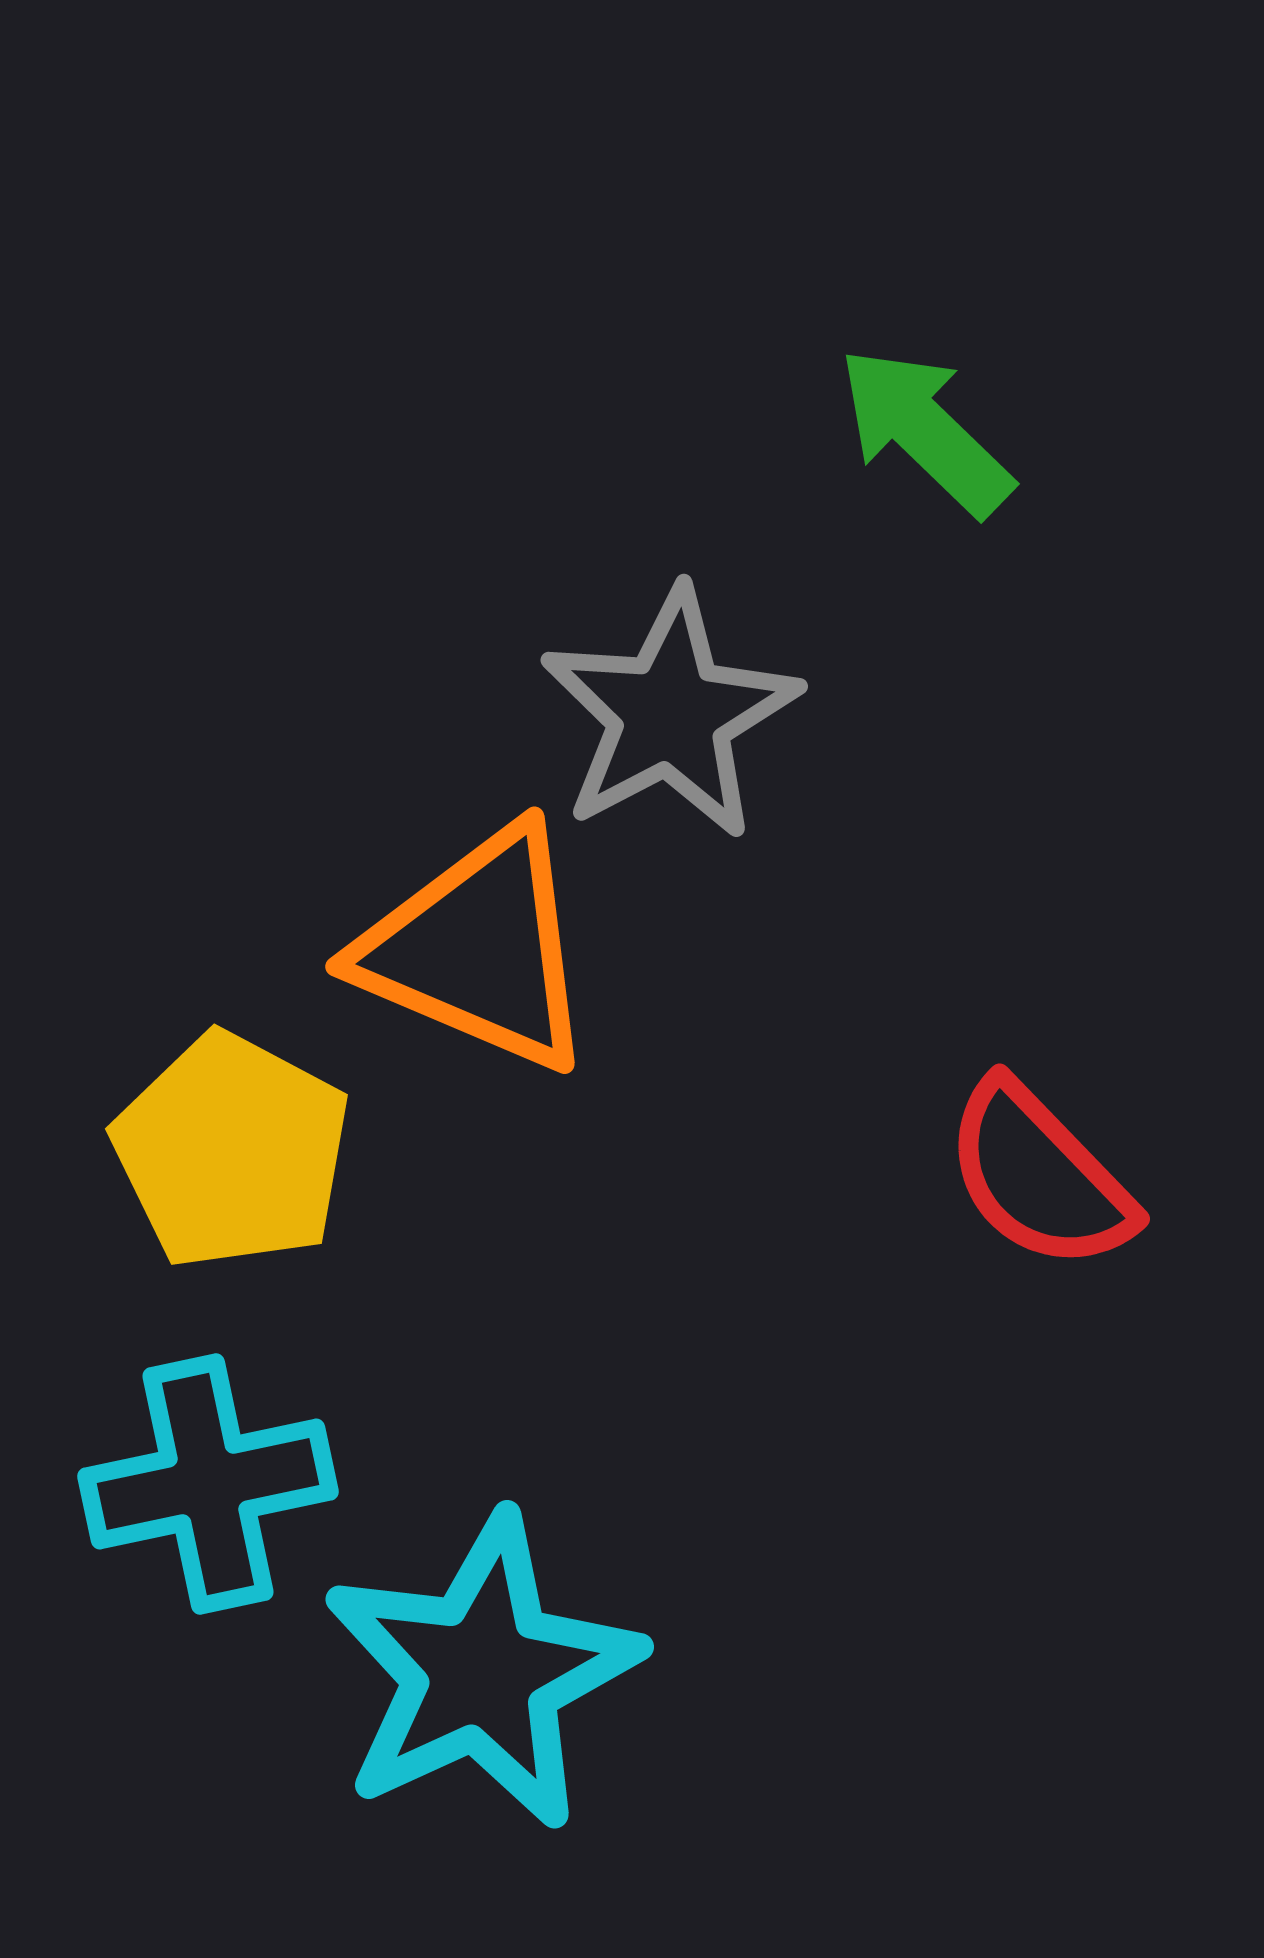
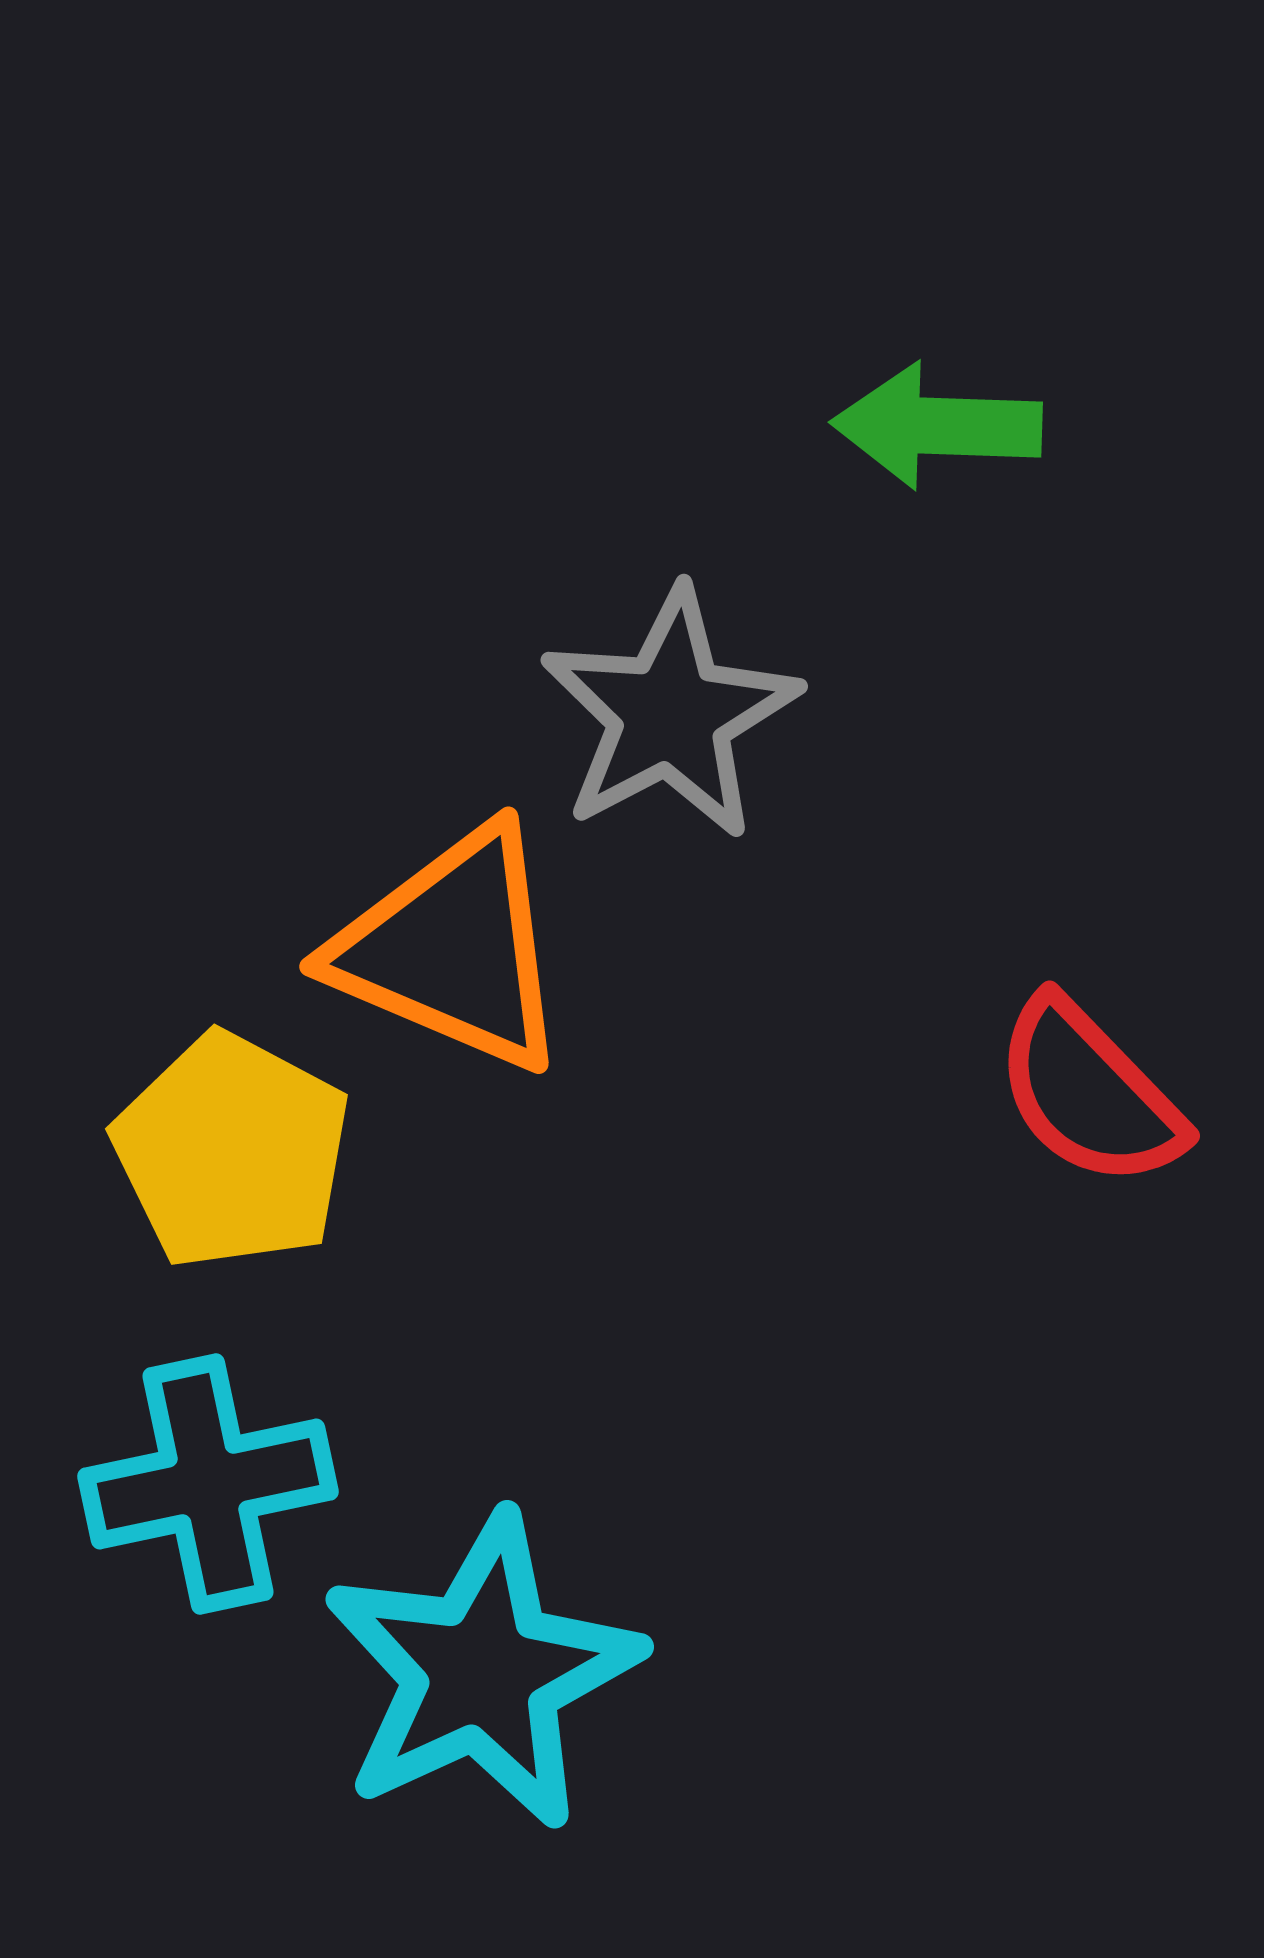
green arrow: moved 12 px right, 5 px up; rotated 42 degrees counterclockwise
orange triangle: moved 26 px left
red semicircle: moved 50 px right, 83 px up
